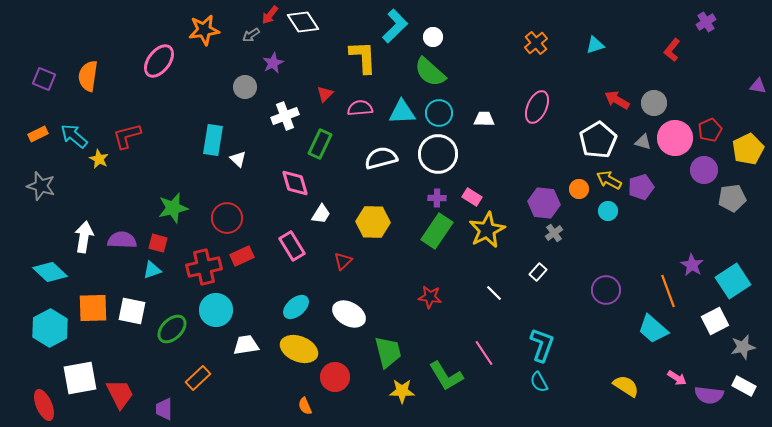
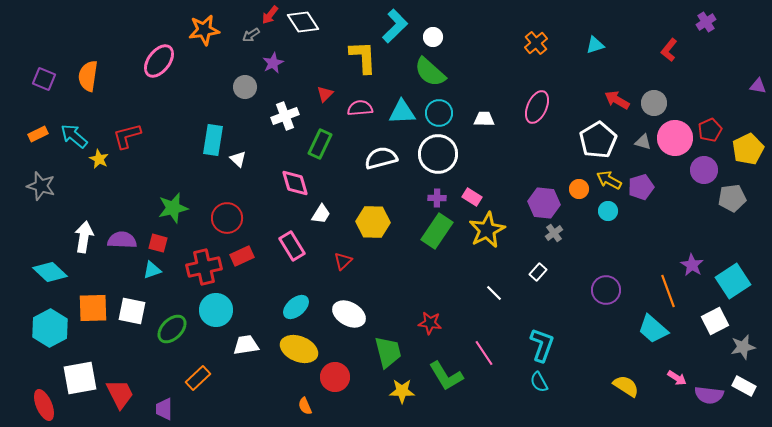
red L-shape at (672, 50): moved 3 px left
red star at (430, 297): moved 26 px down
